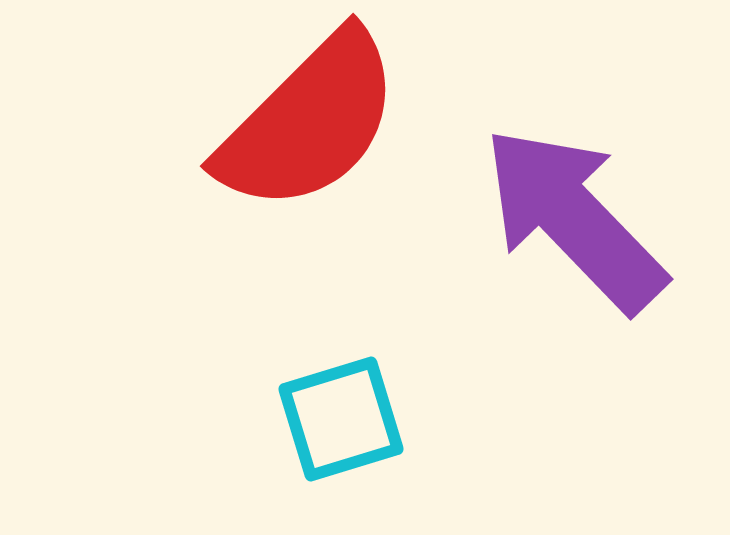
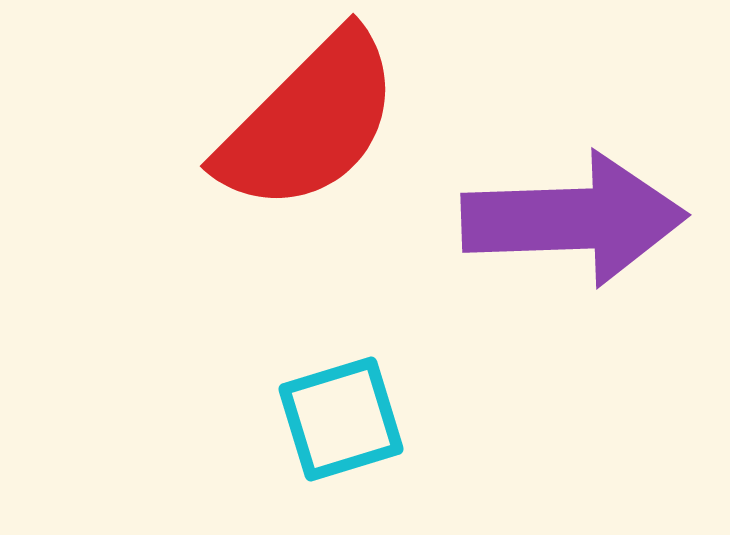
purple arrow: rotated 132 degrees clockwise
